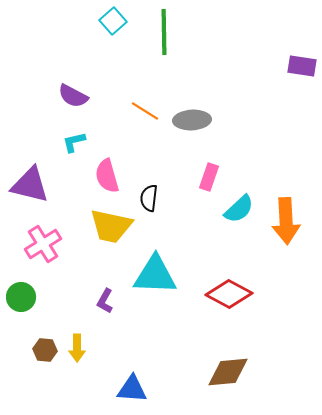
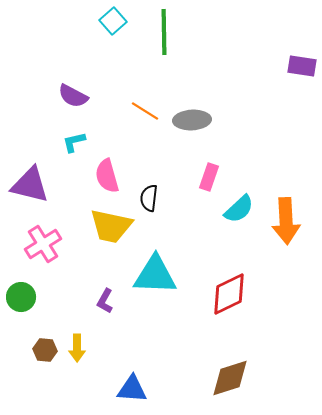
red diamond: rotated 54 degrees counterclockwise
brown diamond: moved 2 px right, 6 px down; rotated 12 degrees counterclockwise
